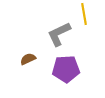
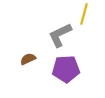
yellow line: rotated 25 degrees clockwise
gray L-shape: moved 1 px right, 1 px down
